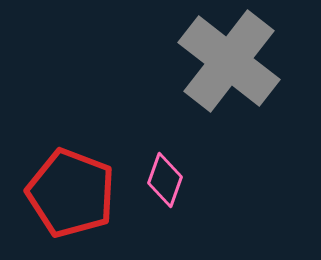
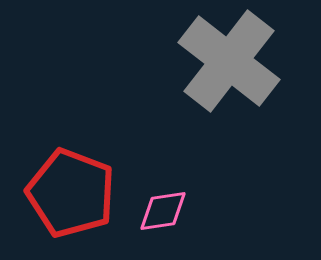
pink diamond: moved 2 px left, 31 px down; rotated 62 degrees clockwise
